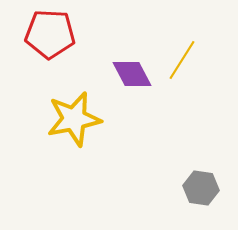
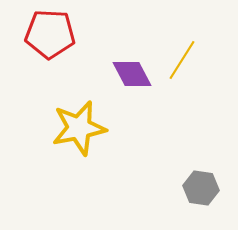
yellow star: moved 5 px right, 9 px down
